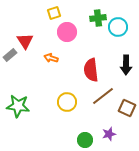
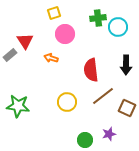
pink circle: moved 2 px left, 2 px down
